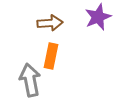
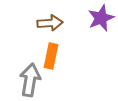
purple star: moved 3 px right, 1 px down
gray arrow: rotated 20 degrees clockwise
